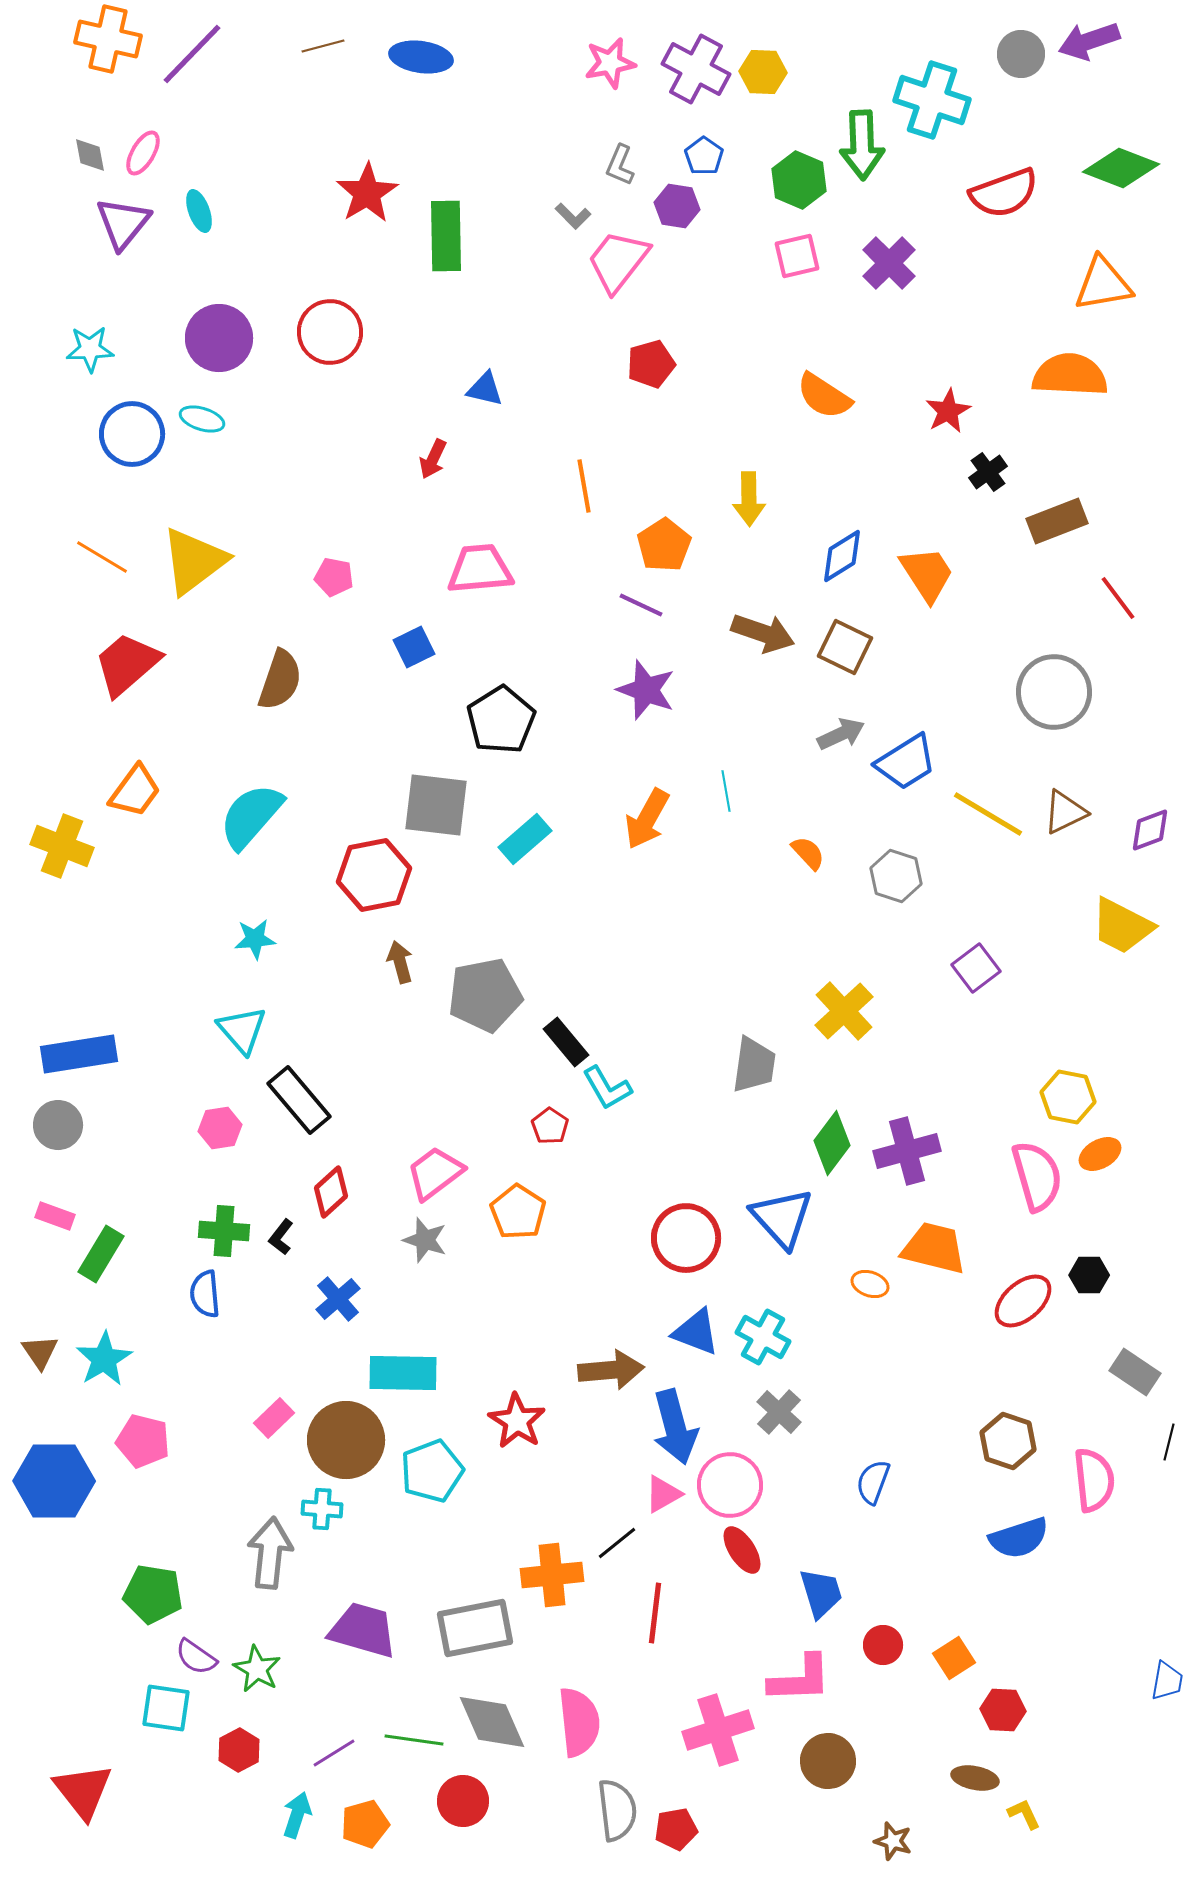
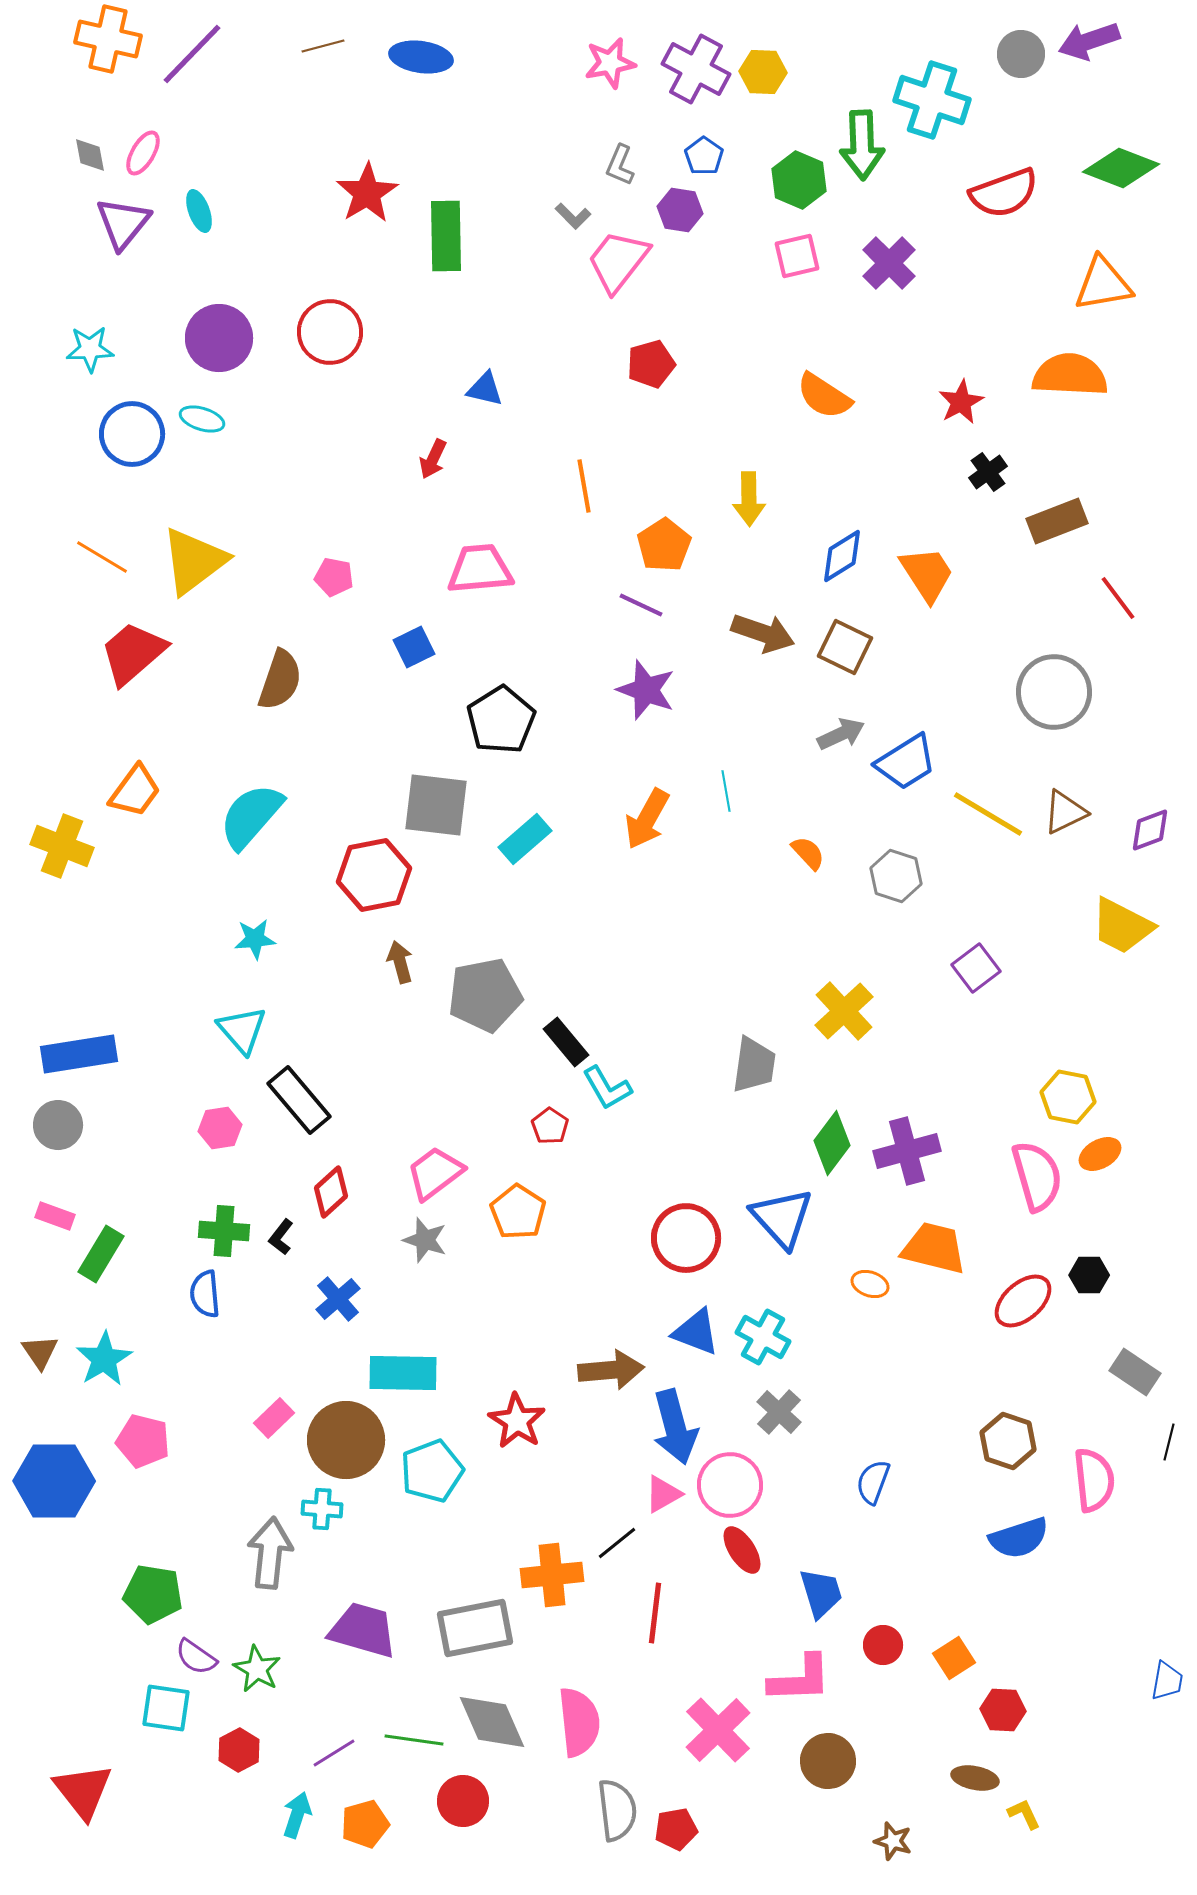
purple hexagon at (677, 206): moved 3 px right, 4 px down
red star at (948, 411): moved 13 px right, 9 px up
red trapezoid at (127, 664): moved 6 px right, 11 px up
pink cross at (718, 1730): rotated 26 degrees counterclockwise
